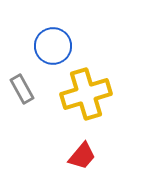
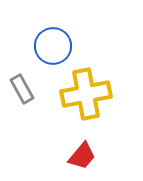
yellow cross: rotated 6 degrees clockwise
